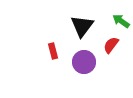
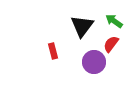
green arrow: moved 7 px left
red semicircle: moved 1 px up
purple circle: moved 10 px right
